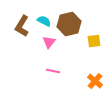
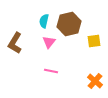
cyan semicircle: rotated 104 degrees counterclockwise
brown L-shape: moved 7 px left, 17 px down
pink line: moved 2 px left
